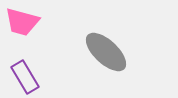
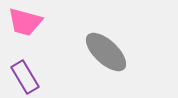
pink trapezoid: moved 3 px right
